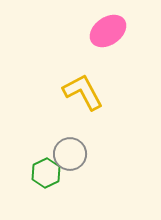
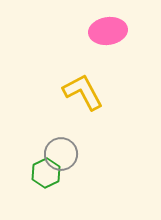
pink ellipse: rotated 27 degrees clockwise
gray circle: moved 9 px left
